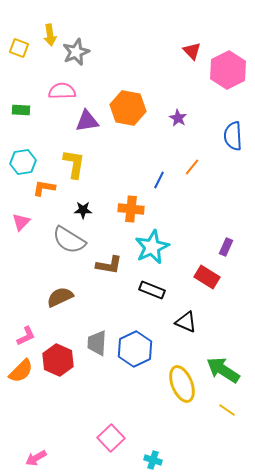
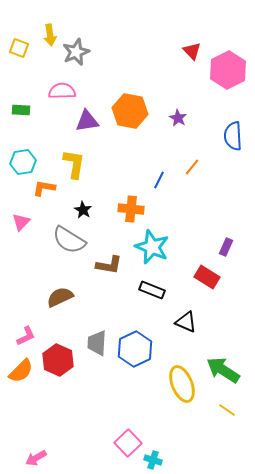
orange hexagon: moved 2 px right, 3 px down
black star: rotated 30 degrees clockwise
cyan star: rotated 24 degrees counterclockwise
pink square: moved 17 px right, 5 px down
